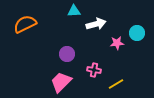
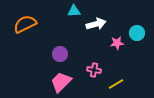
purple circle: moved 7 px left
